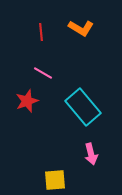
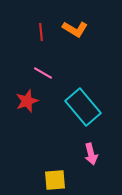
orange L-shape: moved 6 px left, 1 px down
